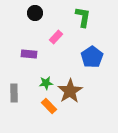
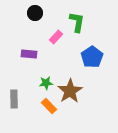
green L-shape: moved 6 px left, 5 px down
gray rectangle: moved 6 px down
